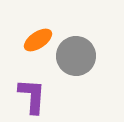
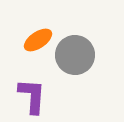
gray circle: moved 1 px left, 1 px up
